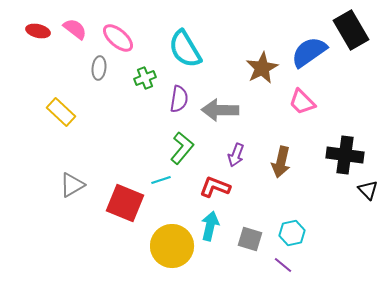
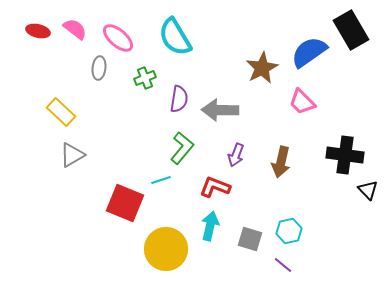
cyan semicircle: moved 10 px left, 12 px up
gray triangle: moved 30 px up
cyan hexagon: moved 3 px left, 2 px up
yellow circle: moved 6 px left, 3 px down
